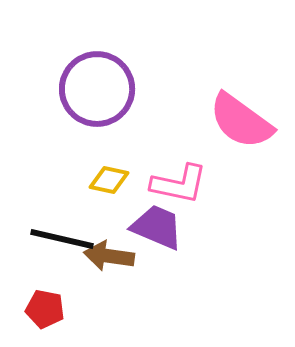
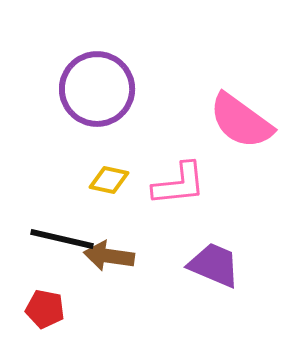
pink L-shape: rotated 18 degrees counterclockwise
purple trapezoid: moved 57 px right, 38 px down
